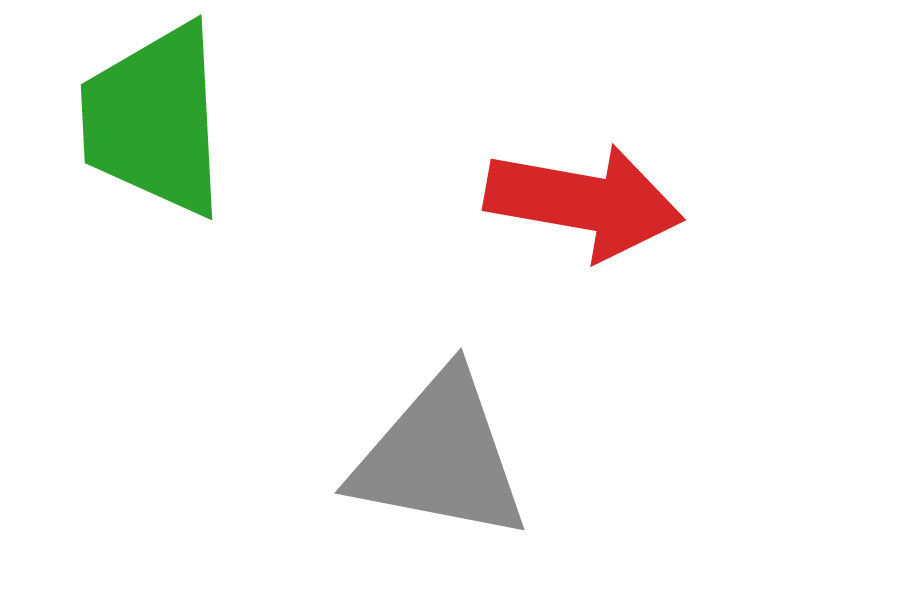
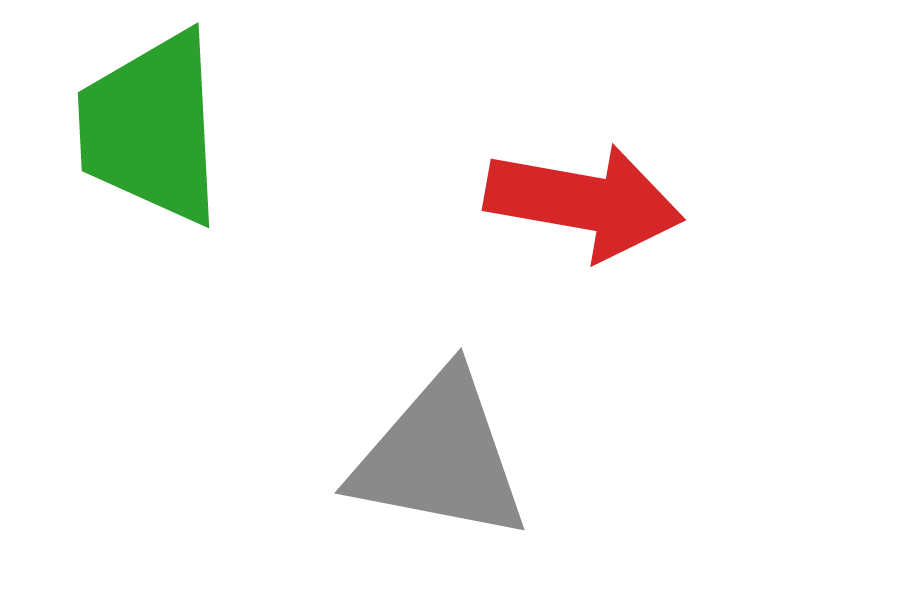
green trapezoid: moved 3 px left, 8 px down
